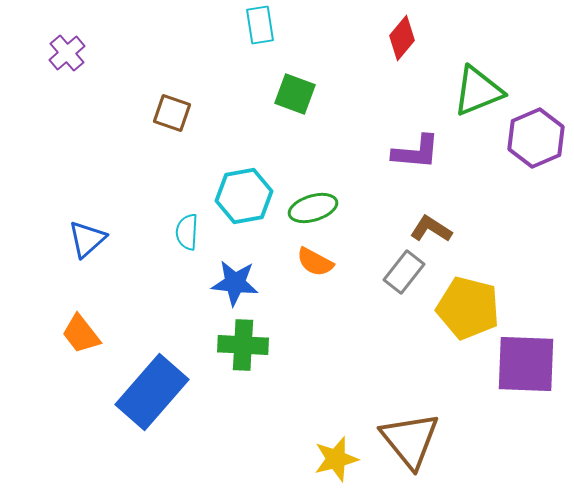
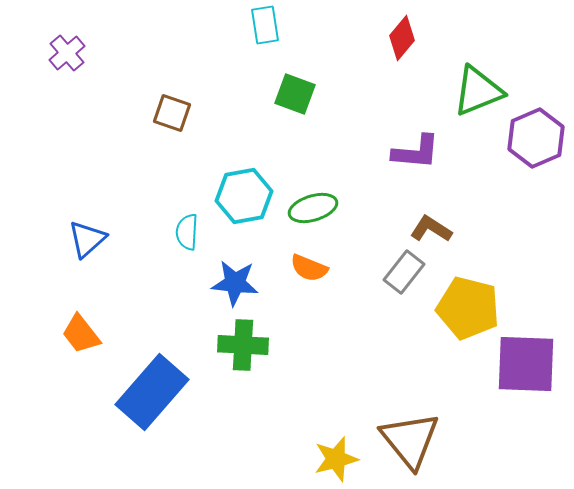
cyan rectangle: moved 5 px right
orange semicircle: moved 6 px left, 6 px down; rotated 6 degrees counterclockwise
